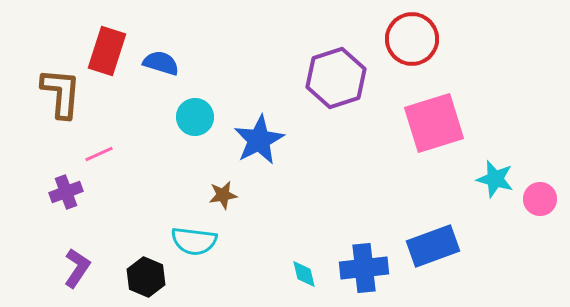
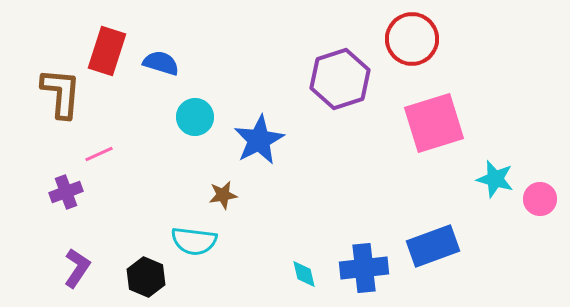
purple hexagon: moved 4 px right, 1 px down
